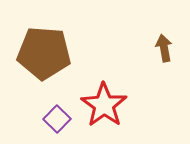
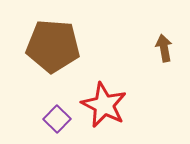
brown pentagon: moved 9 px right, 7 px up
red star: rotated 9 degrees counterclockwise
